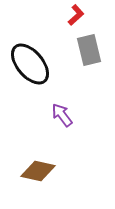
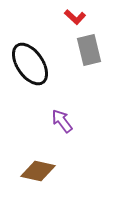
red L-shape: moved 1 px left, 2 px down; rotated 85 degrees clockwise
black ellipse: rotated 6 degrees clockwise
purple arrow: moved 6 px down
